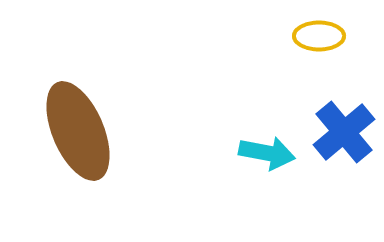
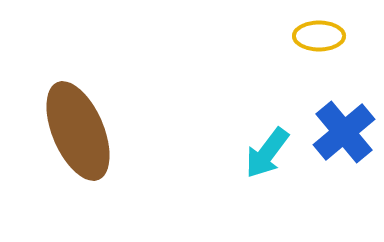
cyan arrow: rotated 116 degrees clockwise
